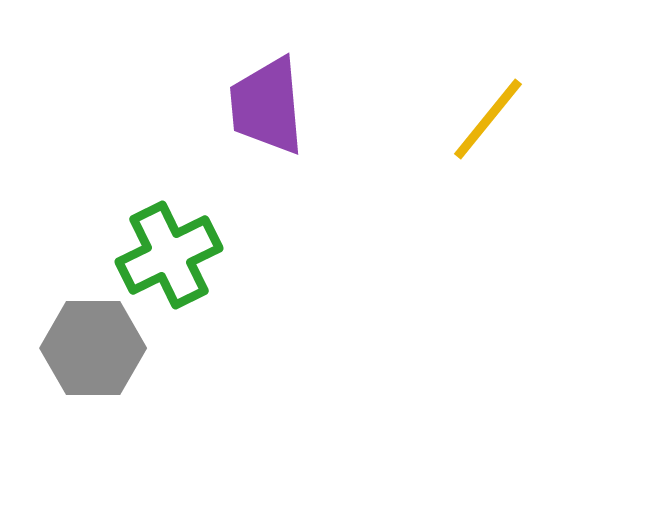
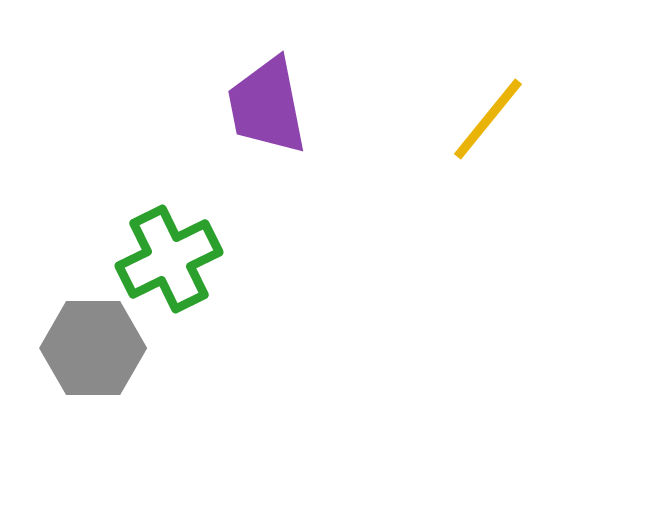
purple trapezoid: rotated 6 degrees counterclockwise
green cross: moved 4 px down
